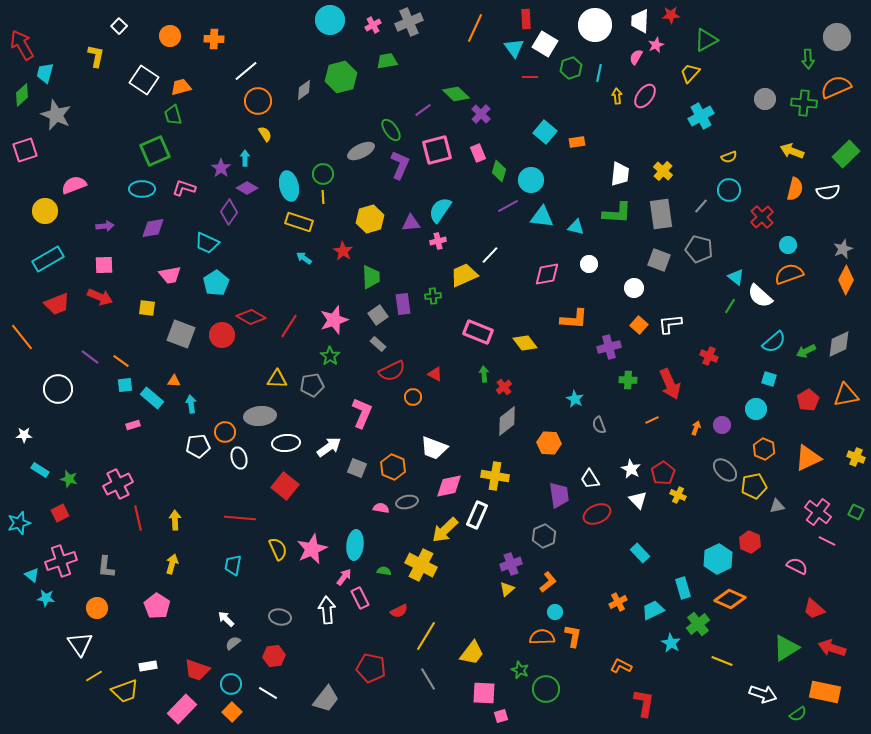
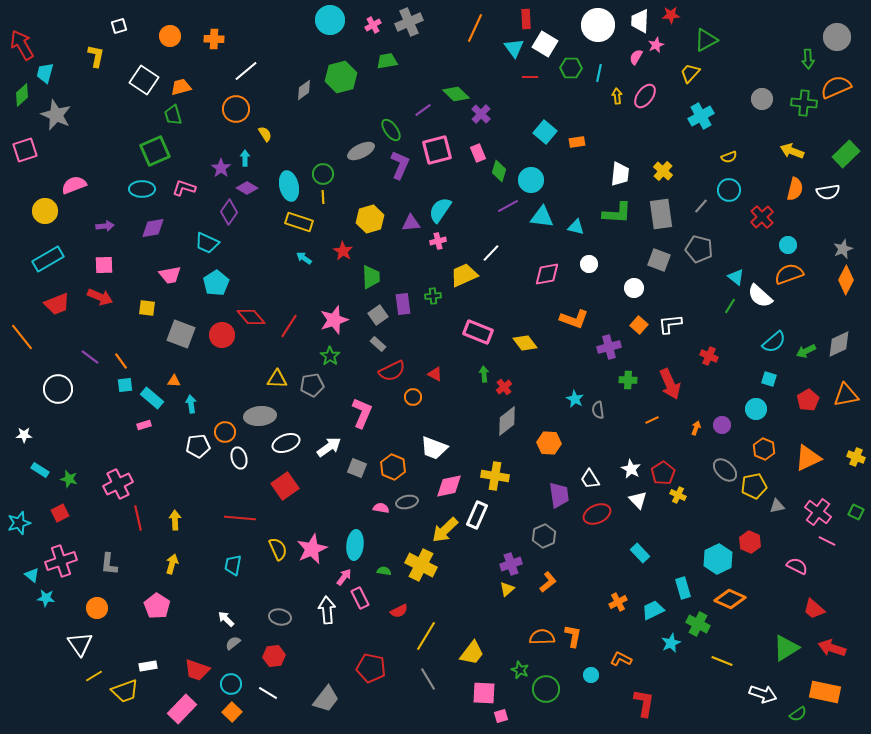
white circle at (595, 25): moved 3 px right
white square at (119, 26): rotated 28 degrees clockwise
green hexagon at (571, 68): rotated 20 degrees clockwise
gray circle at (765, 99): moved 3 px left
orange circle at (258, 101): moved 22 px left, 8 px down
white line at (490, 255): moved 1 px right, 2 px up
red diamond at (251, 317): rotated 20 degrees clockwise
orange L-shape at (574, 319): rotated 16 degrees clockwise
orange line at (121, 361): rotated 18 degrees clockwise
pink rectangle at (133, 425): moved 11 px right
gray semicircle at (599, 425): moved 1 px left, 15 px up; rotated 12 degrees clockwise
white ellipse at (286, 443): rotated 16 degrees counterclockwise
red square at (285, 486): rotated 16 degrees clockwise
gray L-shape at (106, 567): moved 3 px right, 3 px up
cyan circle at (555, 612): moved 36 px right, 63 px down
green cross at (698, 624): rotated 25 degrees counterclockwise
cyan star at (671, 643): rotated 18 degrees clockwise
orange L-shape at (621, 666): moved 7 px up
